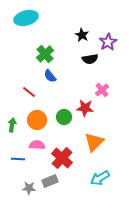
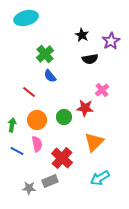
purple star: moved 3 px right, 1 px up
pink semicircle: moved 1 px up; rotated 77 degrees clockwise
blue line: moved 1 px left, 8 px up; rotated 24 degrees clockwise
